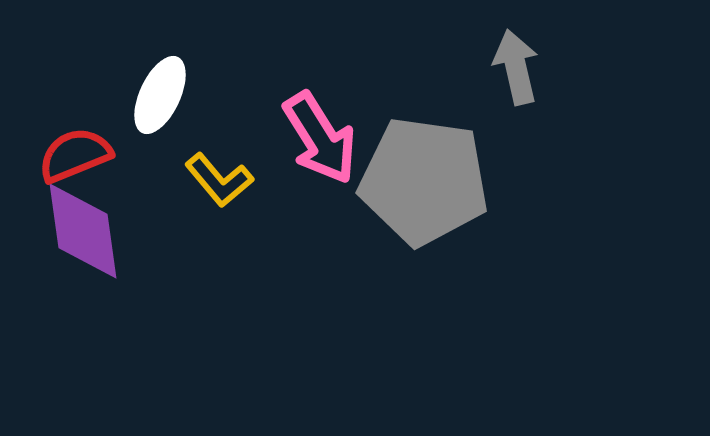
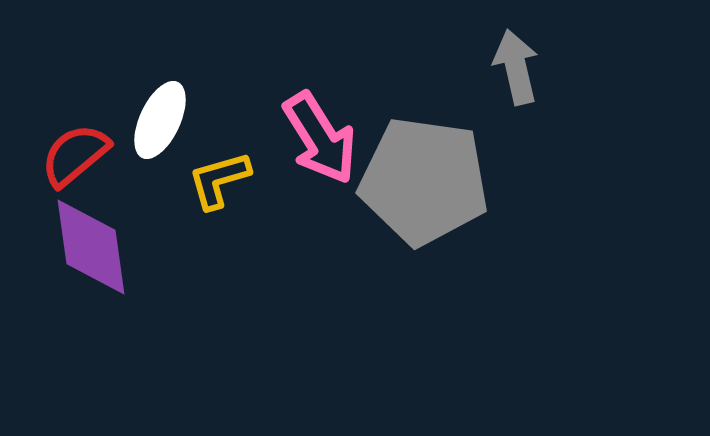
white ellipse: moved 25 px down
red semicircle: rotated 18 degrees counterclockwise
yellow L-shape: rotated 114 degrees clockwise
purple diamond: moved 8 px right, 16 px down
